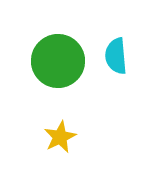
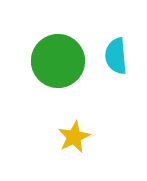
yellow star: moved 14 px right
